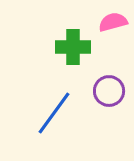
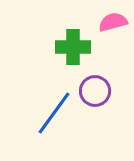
purple circle: moved 14 px left
